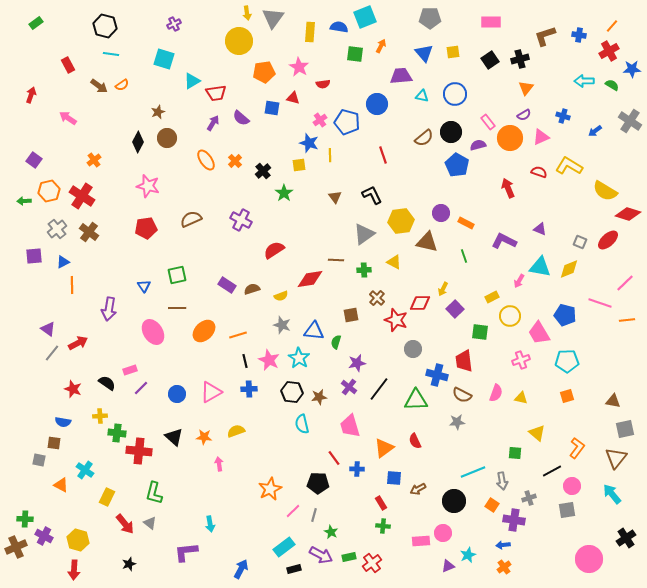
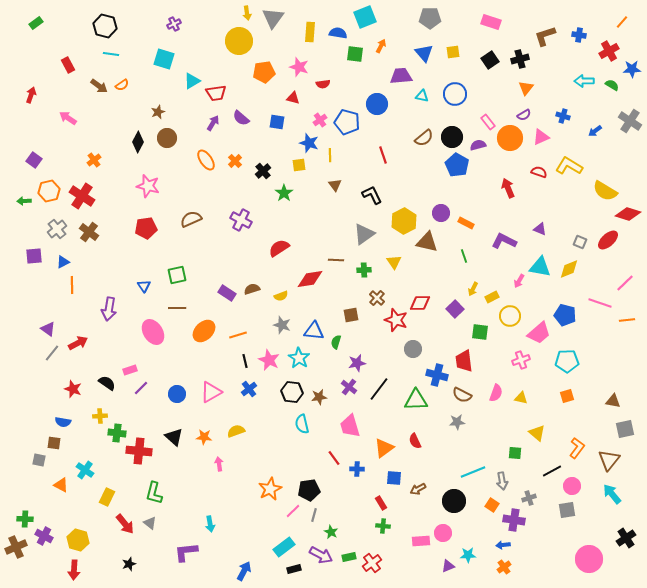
pink rectangle at (491, 22): rotated 18 degrees clockwise
orange line at (612, 26): moved 10 px right, 4 px up
blue semicircle at (339, 27): moved 1 px left, 6 px down
pink star at (299, 67): rotated 12 degrees counterclockwise
blue square at (272, 108): moved 5 px right, 14 px down
black circle at (451, 132): moved 1 px right, 5 px down
brown triangle at (335, 197): moved 12 px up
yellow hexagon at (401, 221): moved 3 px right; rotated 20 degrees counterclockwise
red semicircle at (274, 250): moved 5 px right, 2 px up
yellow triangle at (394, 262): rotated 28 degrees clockwise
purple rectangle at (227, 285): moved 8 px down
yellow arrow at (443, 289): moved 30 px right
pink trapezoid at (539, 333): rotated 100 degrees counterclockwise
blue cross at (249, 389): rotated 35 degrees counterclockwise
brown triangle at (616, 458): moved 7 px left, 2 px down
black pentagon at (318, 483): moved 9 px left, 7 px down; rotated 10 degrees counterclockwise
cyan star at (468, 555): rotated 21 degrees clockwise
blue arrow at (241, 569): moved 3 px right, 2 px down
